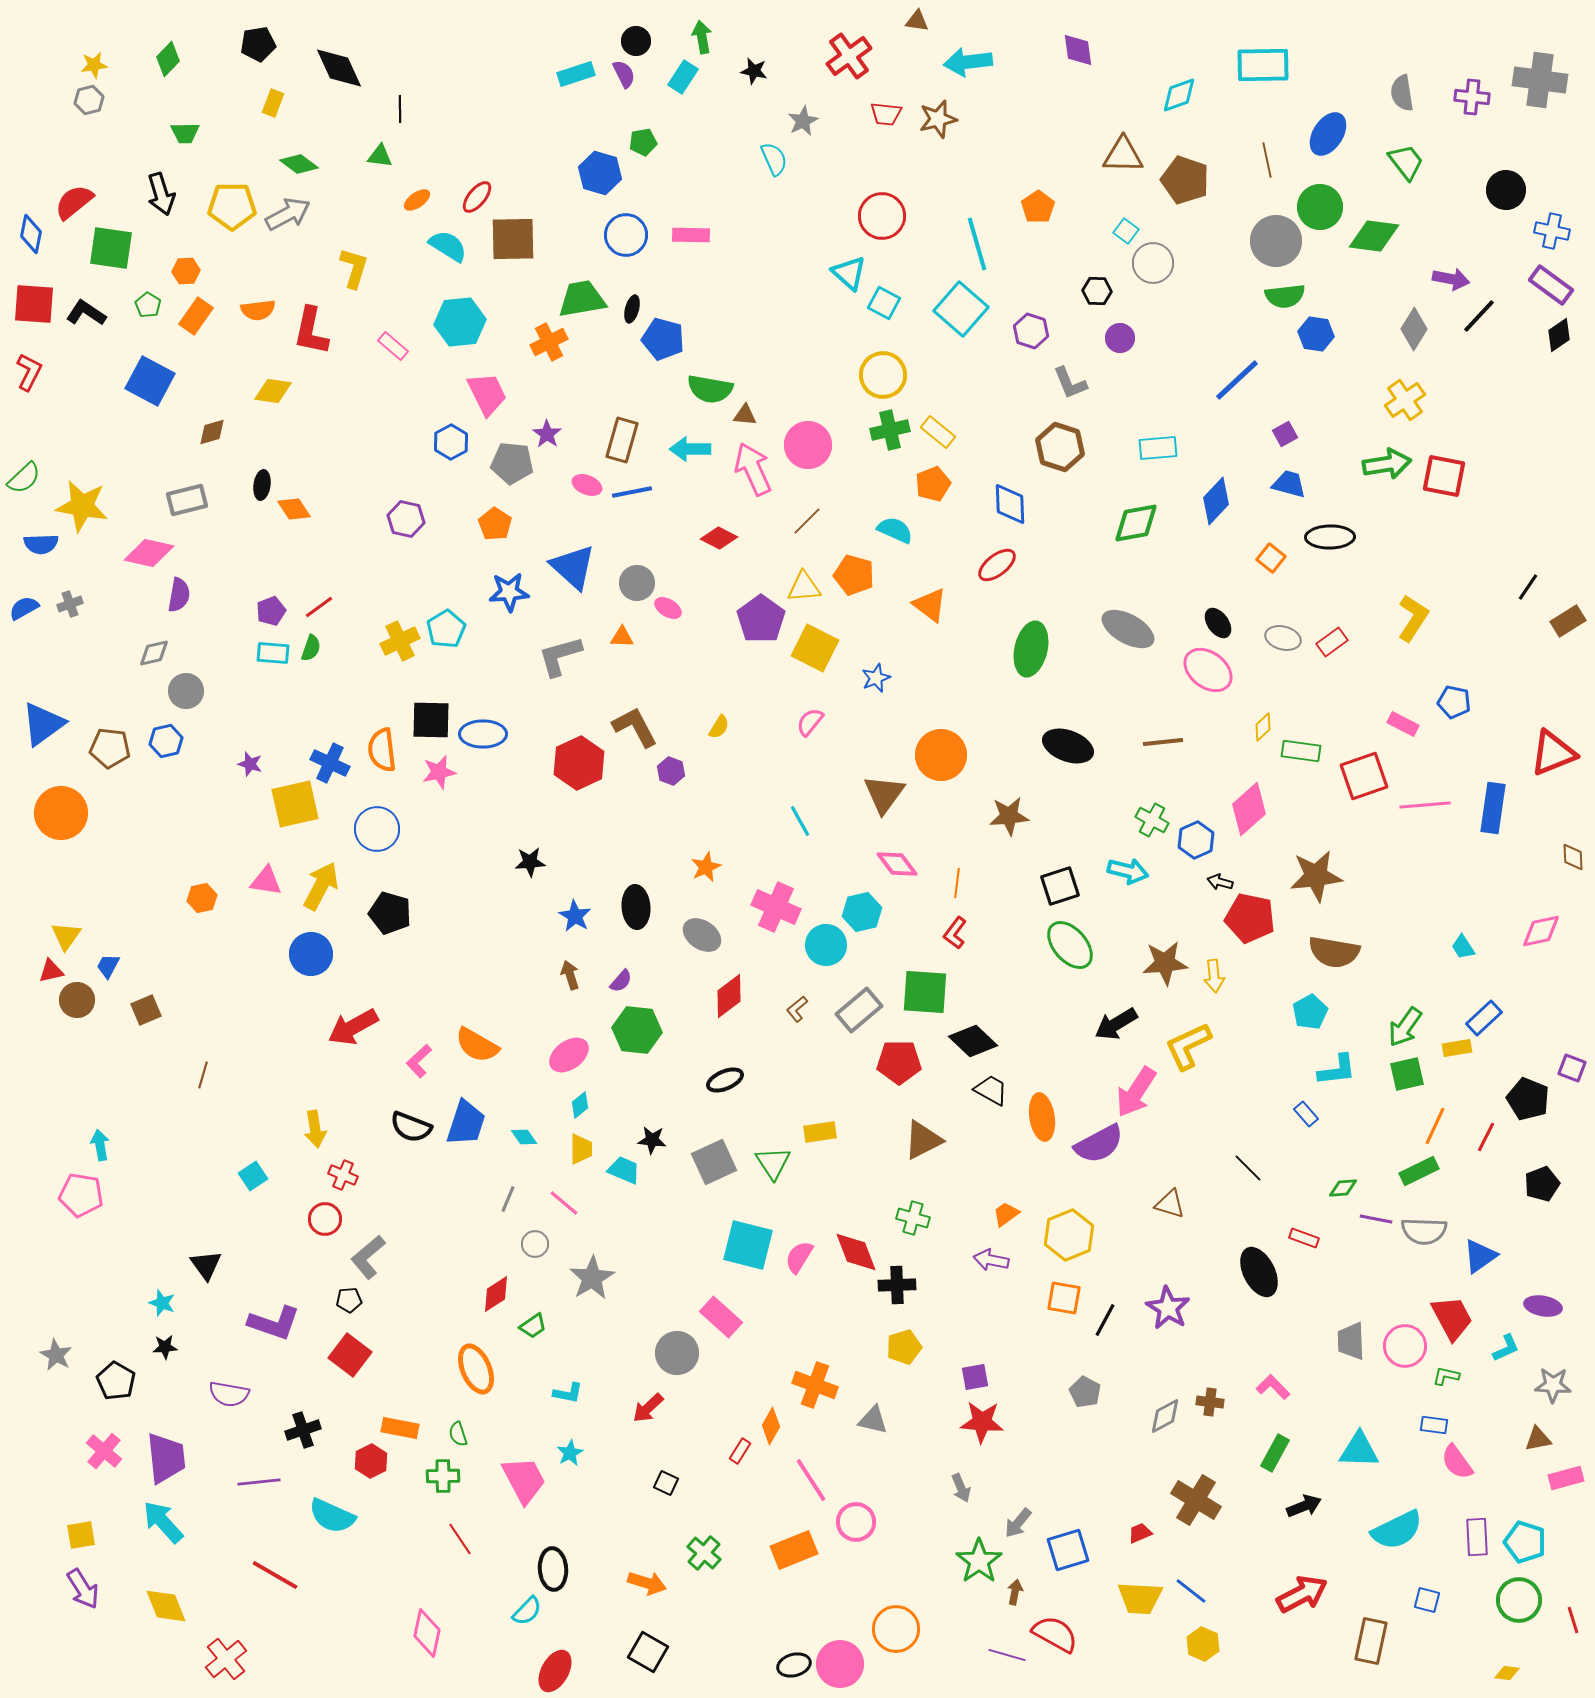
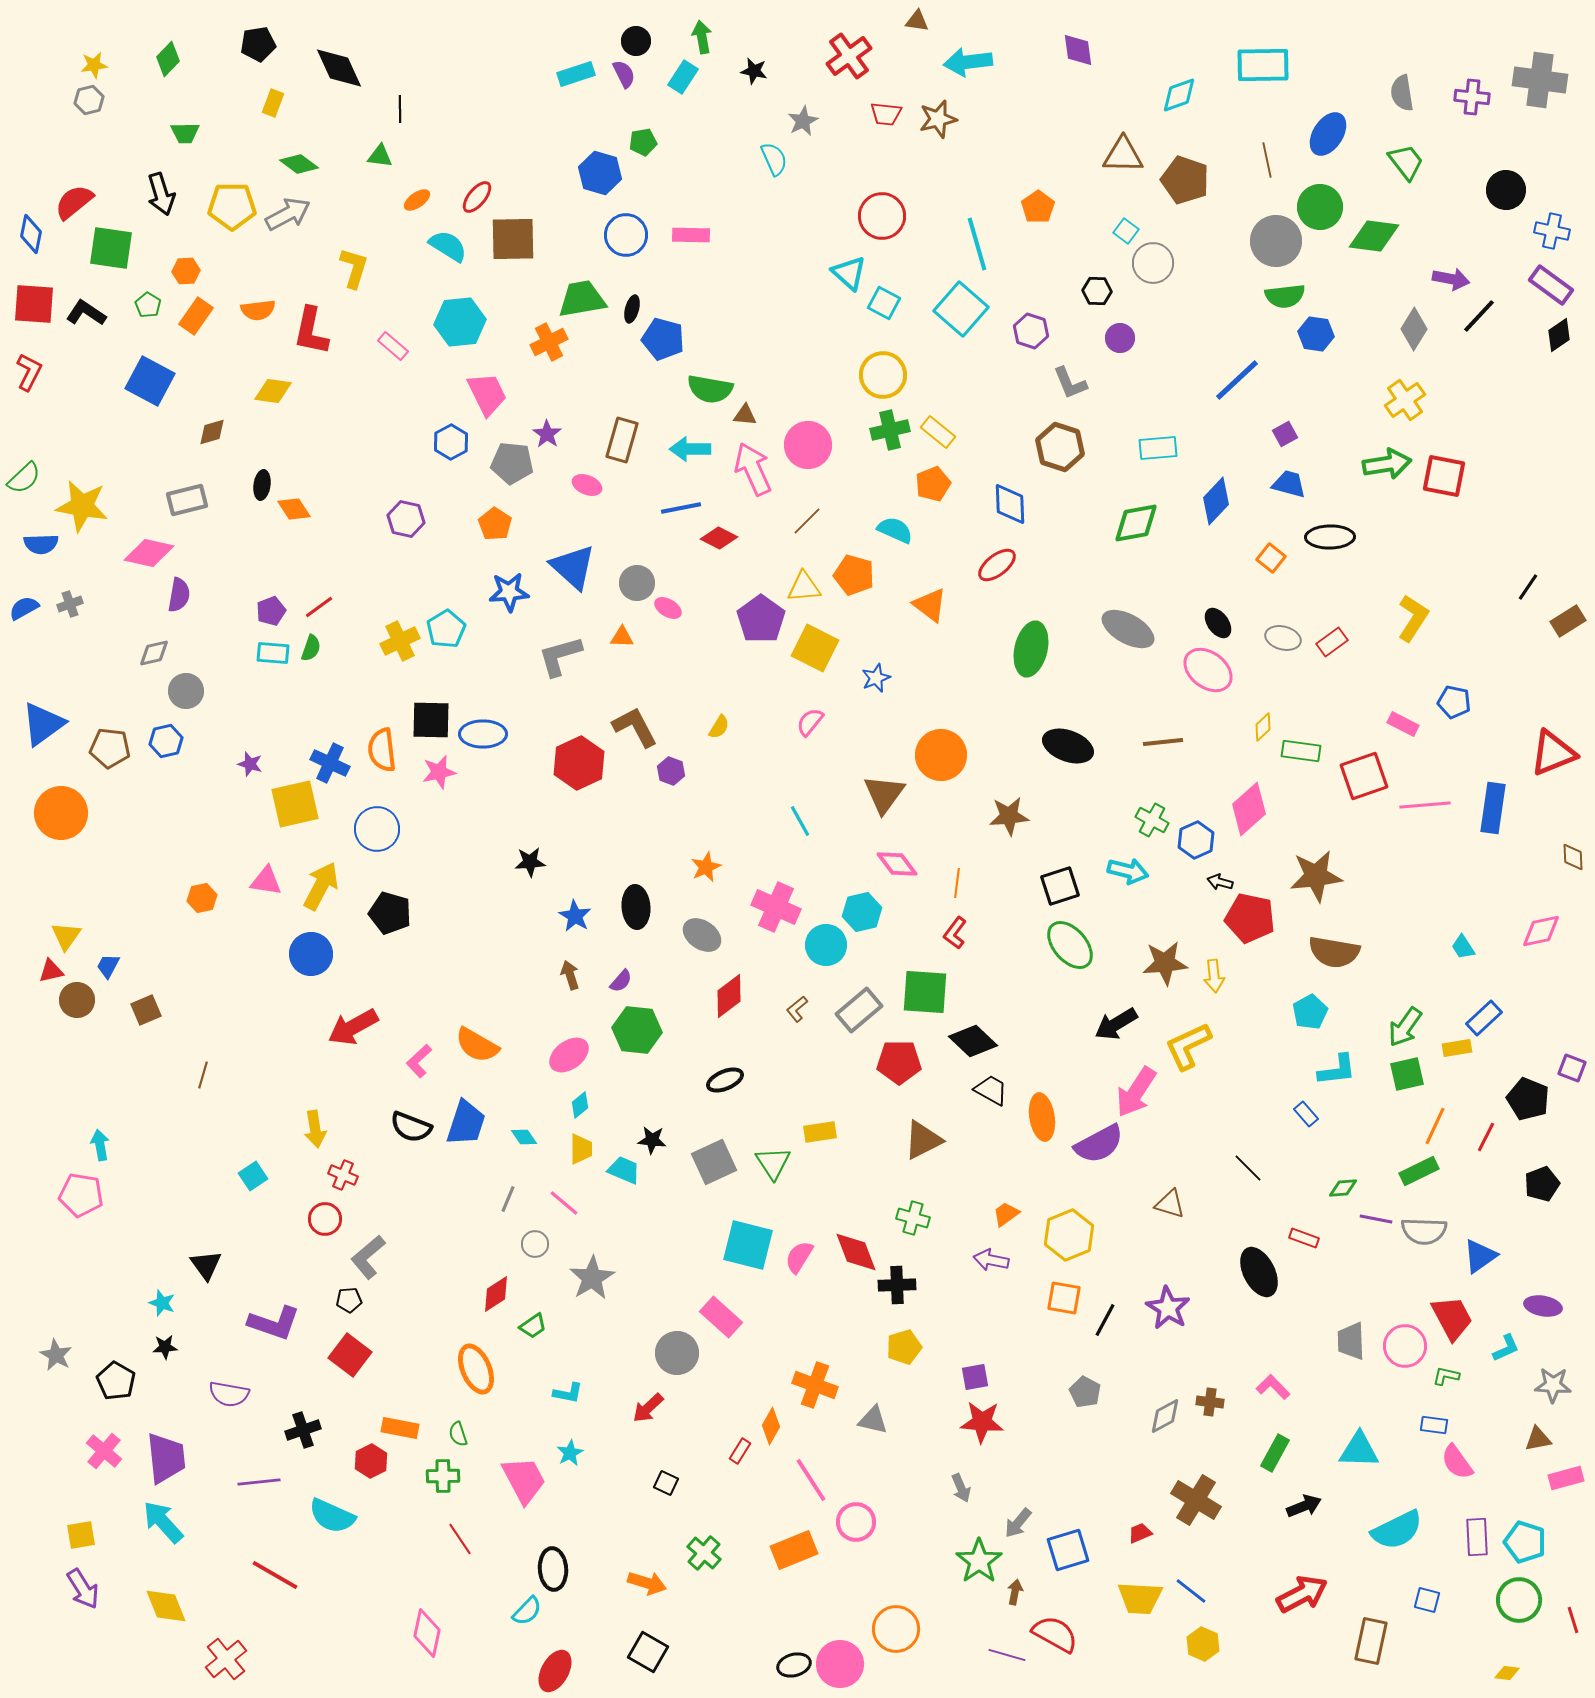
blue line at (632, 492): moved 49 px right, 16 px down
